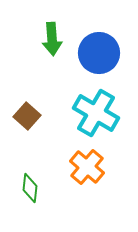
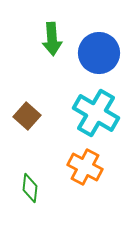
orange cross: moved 2 px left; rotated 12 degrees counterclockwise
